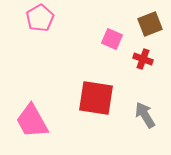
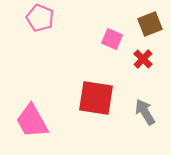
pink pentagon: rotated 20 degrees counterclockwise
red cross: rotated 24 degrees clockwise
gray arrow: moved 3 px up
